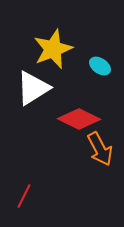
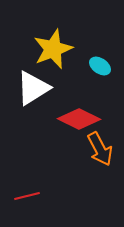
red line: moved 3 px right; rotated 50 degrees clockwise
